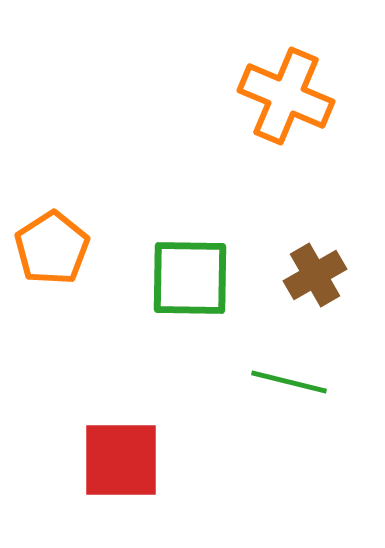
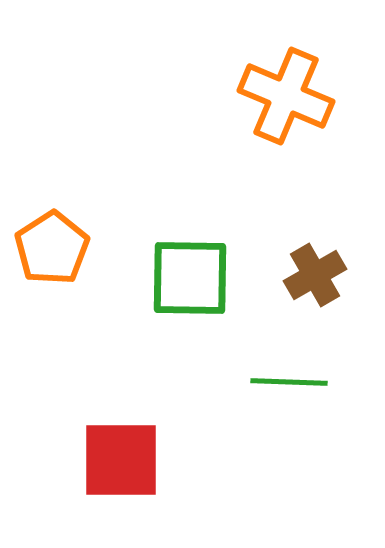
green line: rotated 12 degrees counterclockwise
